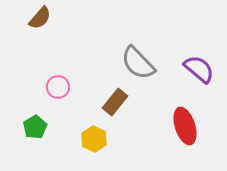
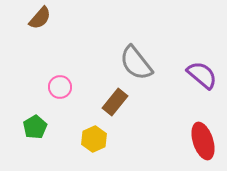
gray semicircle: moved 2 px left; rotated 6 degrees clockwise
purple semicircle: moved 3 px right, 6 px down
pink circle: moved 2 px right
red ellipse: moved 18 px right, 15 px down
yellow hexagon: rotated 10 degrees clockwise
